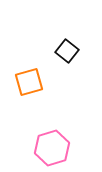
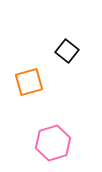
pink hexagon: moved 1 px right, 5 px up
